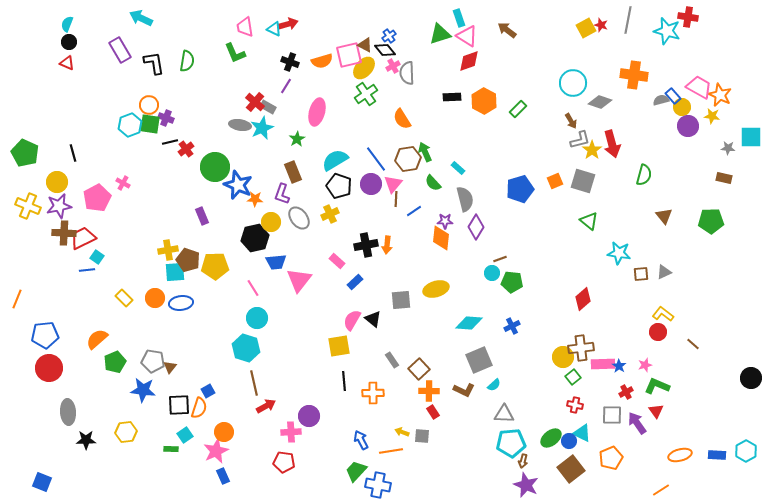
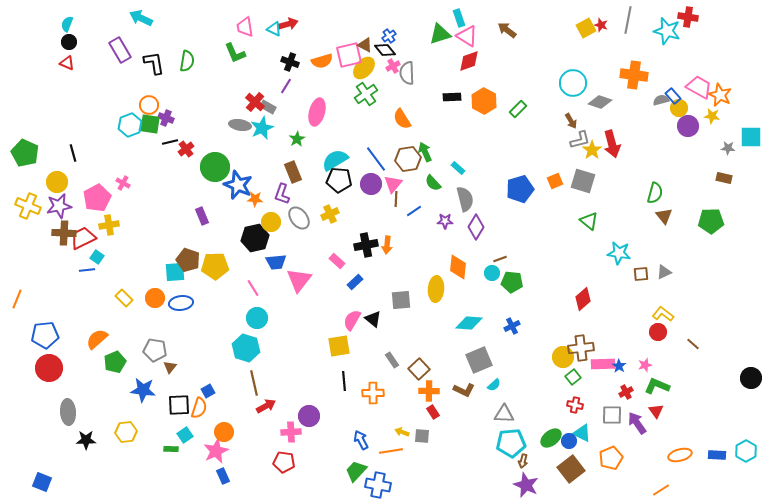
yellow circle at (682, 107): moved 3 px left, 1 px down
green semicircle at (644, 175): moved 11 px right, 18 px down
black pentagon at (339, 186): moved 6 px up; rotated 15 degrees counterclockwise
orange diamond at (441, 238): moved 17 px right, 29 px down
yellow cross at (168, 250): moved 59 px left, 25 px up
yellow ellipse at (436, 289): rotated 70 degrees counterclockwise
gray pentagon at (153, 361): moved 2 px right, 11 px up
